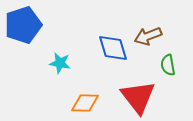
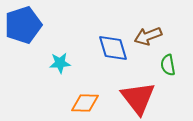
cyan star: rotated 15 degrees counterclockwise
red triangle: moved 1 px down
